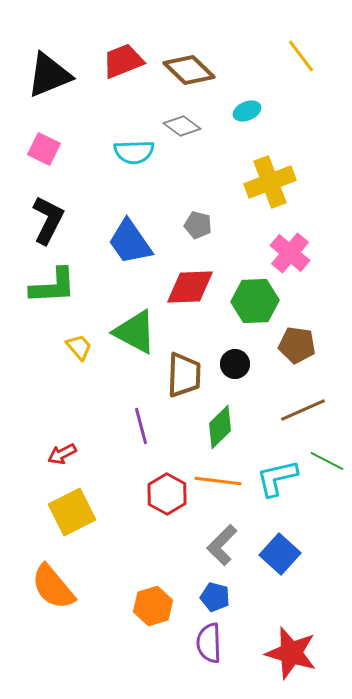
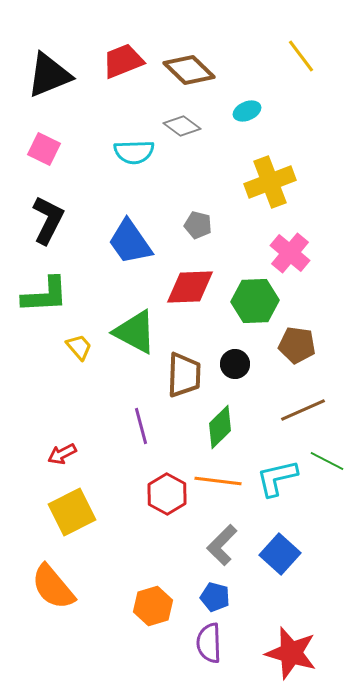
green L-shape: moved 8 px left, 9 px down
